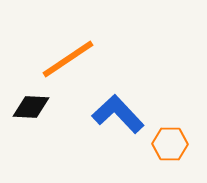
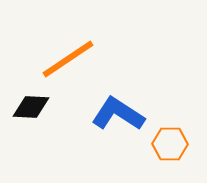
blue L-shape: rotated 14 degrees counterclockwise
